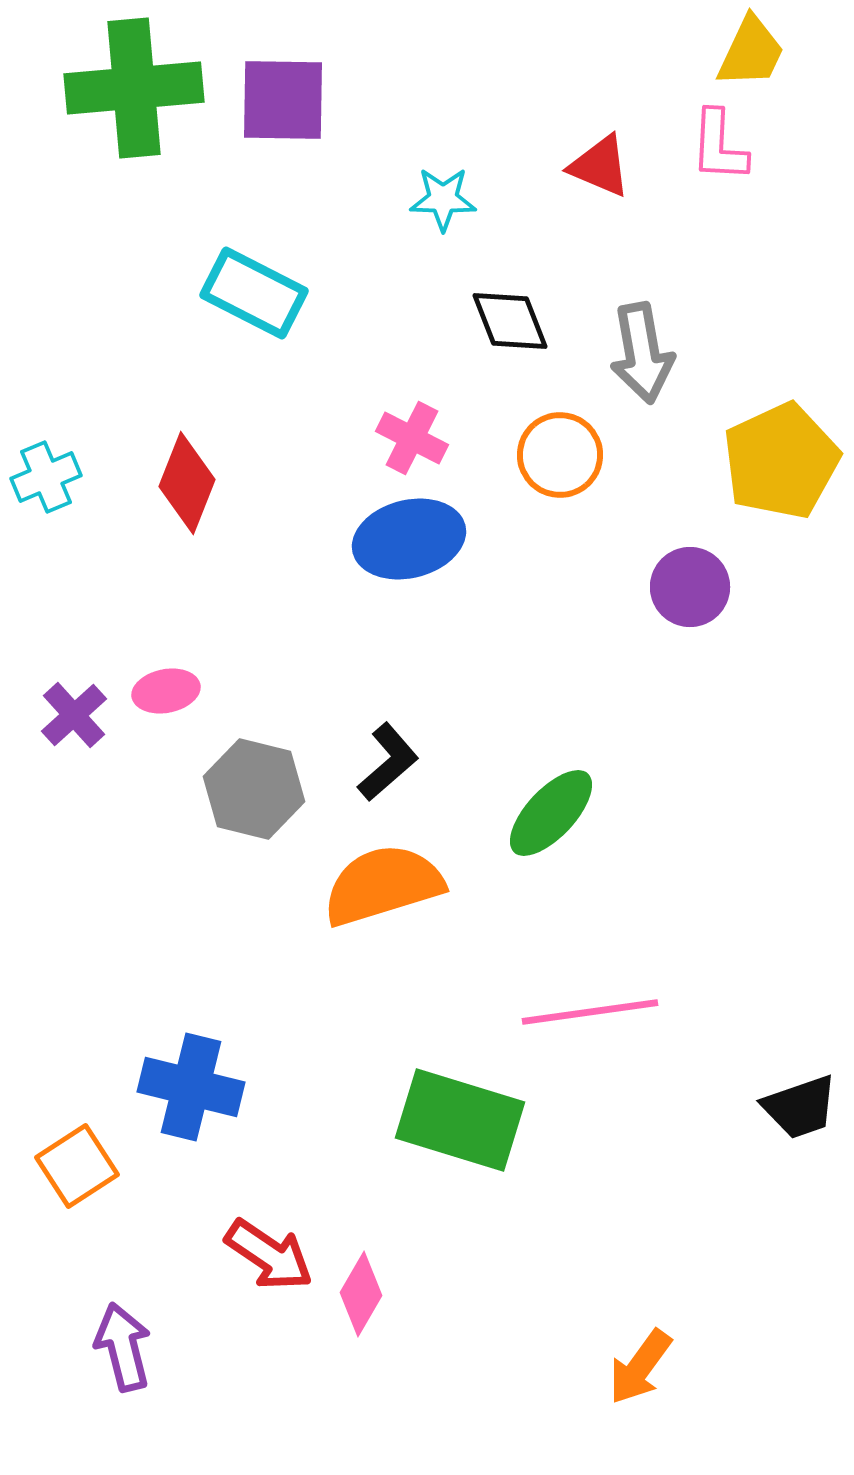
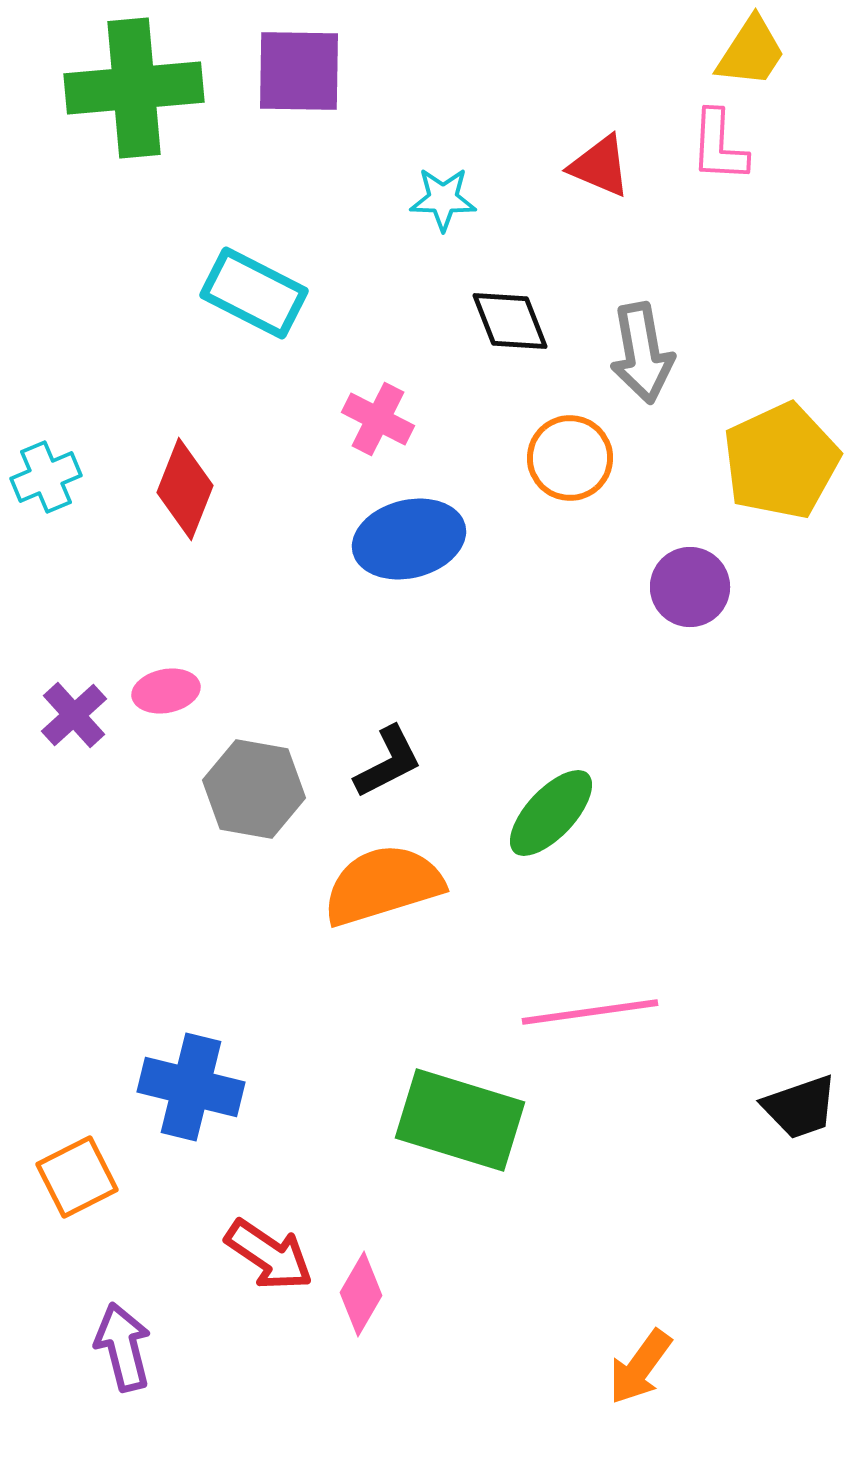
yellow trapezoid: rotated 8 degrees clockwise
purple square: moved 16 px right, 29 px up
pink cross: moved 34 px left, 19 px up
orange circle: moved 10 px right, 3 px down
red diamond: moved 2 px left, 6 px down
black L-shape: rotated 14 degrees clockwise
gray hexagon: rotated 4 degrees counterclockwise
orange square: moved 11 px down; rotated 6 degrees clockwise
